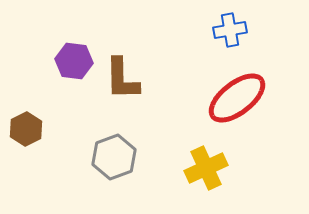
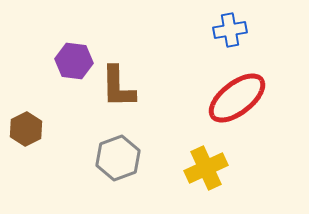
brown L-shape: moved 4 px left, 8 px down
gray hexagon: moved 4 px right, 1 px down
